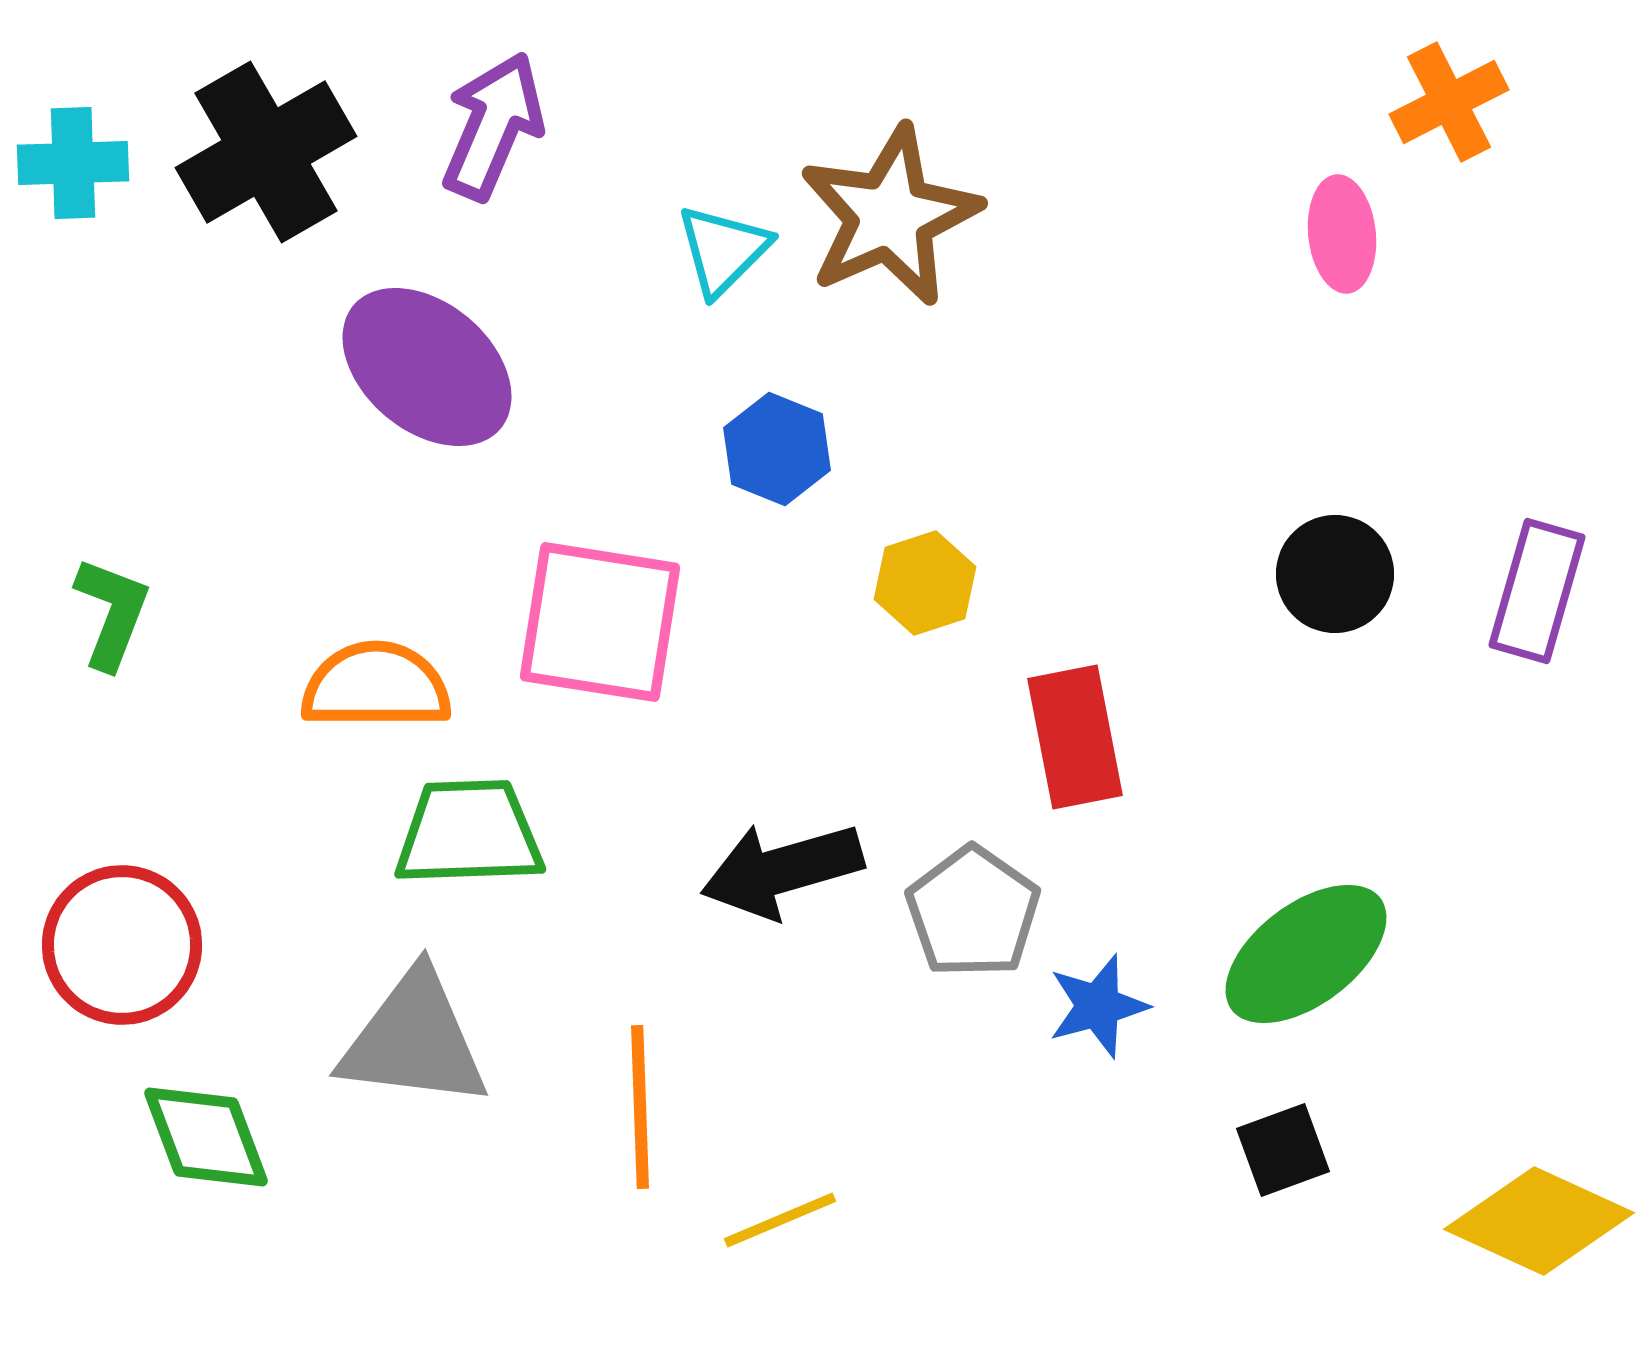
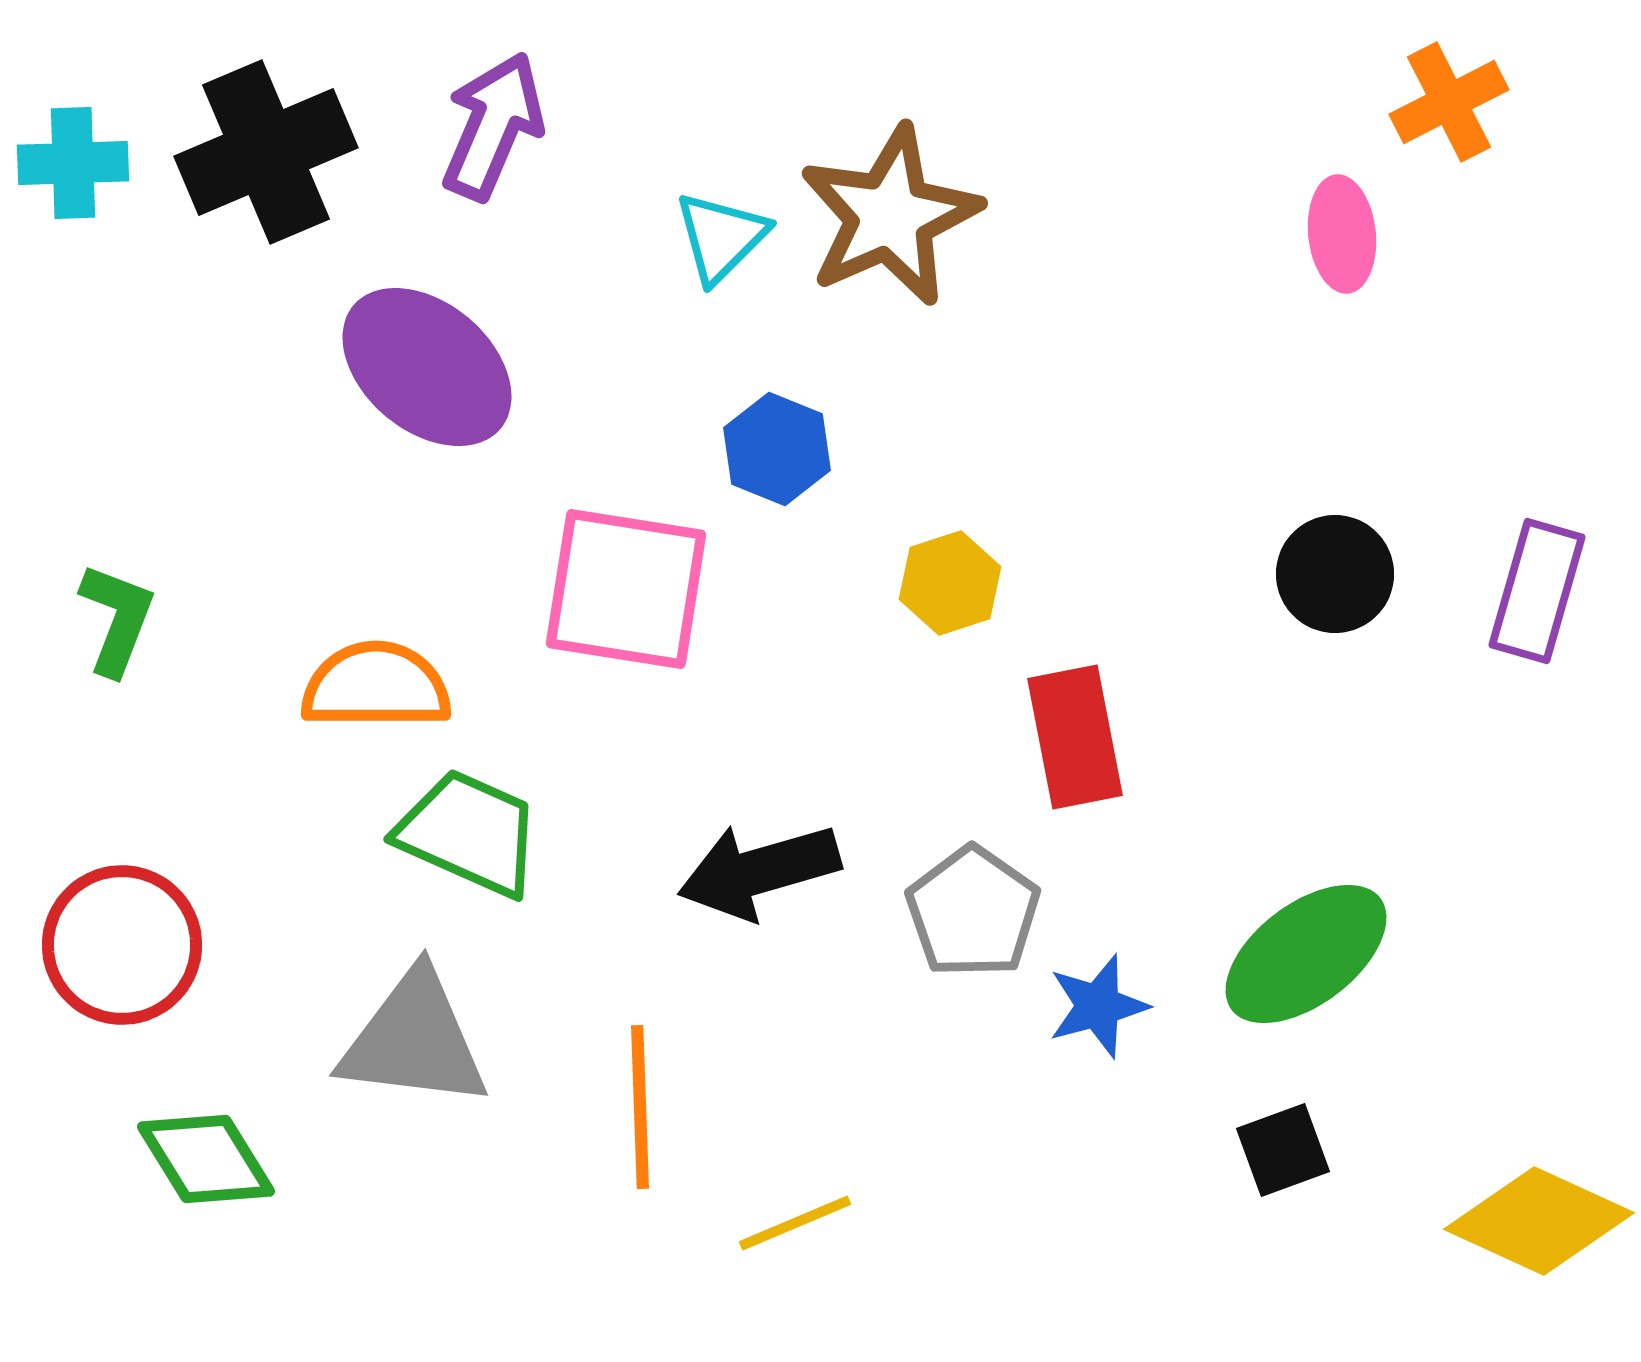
black cross: rotated 7 degrees clockwise
cyan triangle: moved 2 px left, 13 px up
yellow hexagon: moved 25 px right
green L-shape: moved 5 px right, 6 px down
pink square: moved 26 px right, 33 px up
green trapezoid: rotated 26 degrees clockwise
black arrow: moved 23 px left, 1 px down
green diamond: moved 22 px down; rotated 11 degrees counterclockwise
yellow line: moved 15 px right, 3 px down
